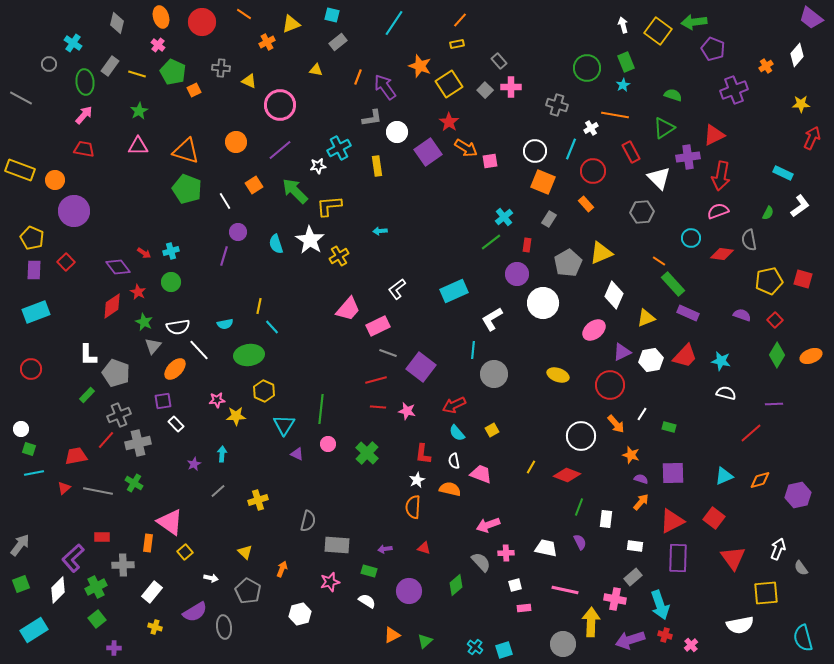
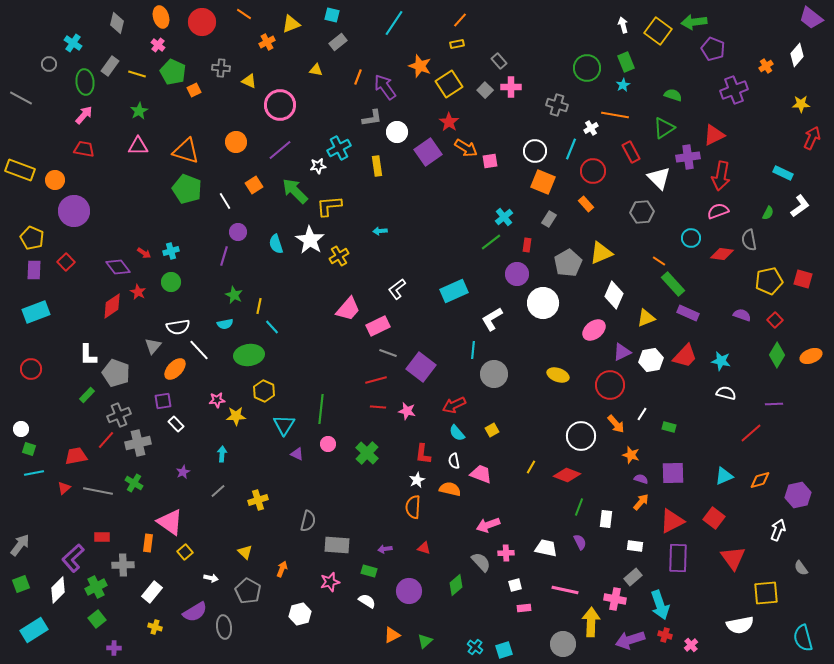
green star at (144, 322): moved 90 px right, 27 px up
purple star at (194, 464): moved 11 px left, 8 px down
white arrow at (778, 549): moved 19 px up
